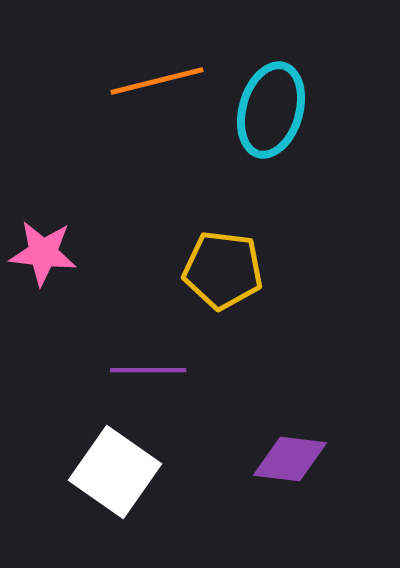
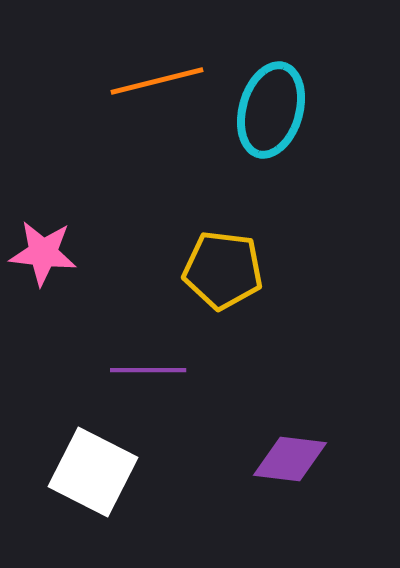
white square: moved 22 px left; rotated 8 degrees counterclockwise
